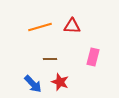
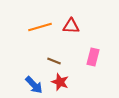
red triangle: moved 1 px left
brown line: moved 4 px right, 2 px down; rotated 24 degrees clockwise
blue arrow: moved 1 px right, 1 px down
